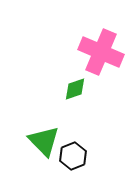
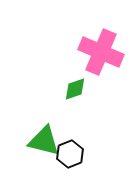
green triangle: rotated 32 degrees counterclockwise
black hexagon: moved 3 px left, 2 px up
